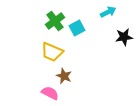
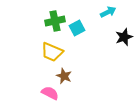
green cross: rotated 24 degrees clockwise
black star: rotated 12 degrees counterclockwise
